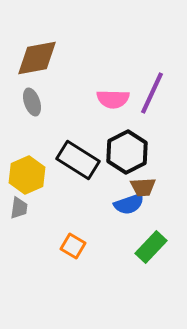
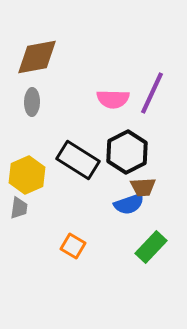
brown diamond: moved 1 px up
gray ellipse: rotated 20 degrees clockwise
